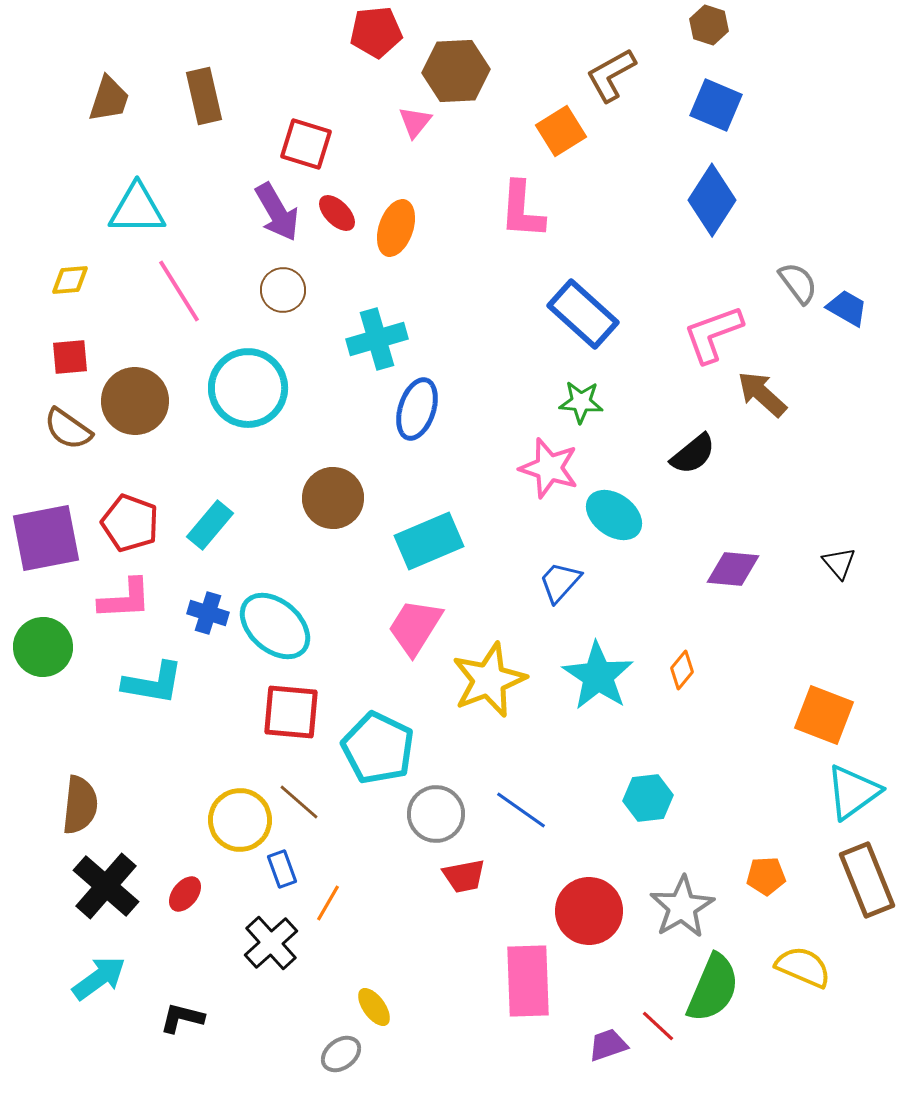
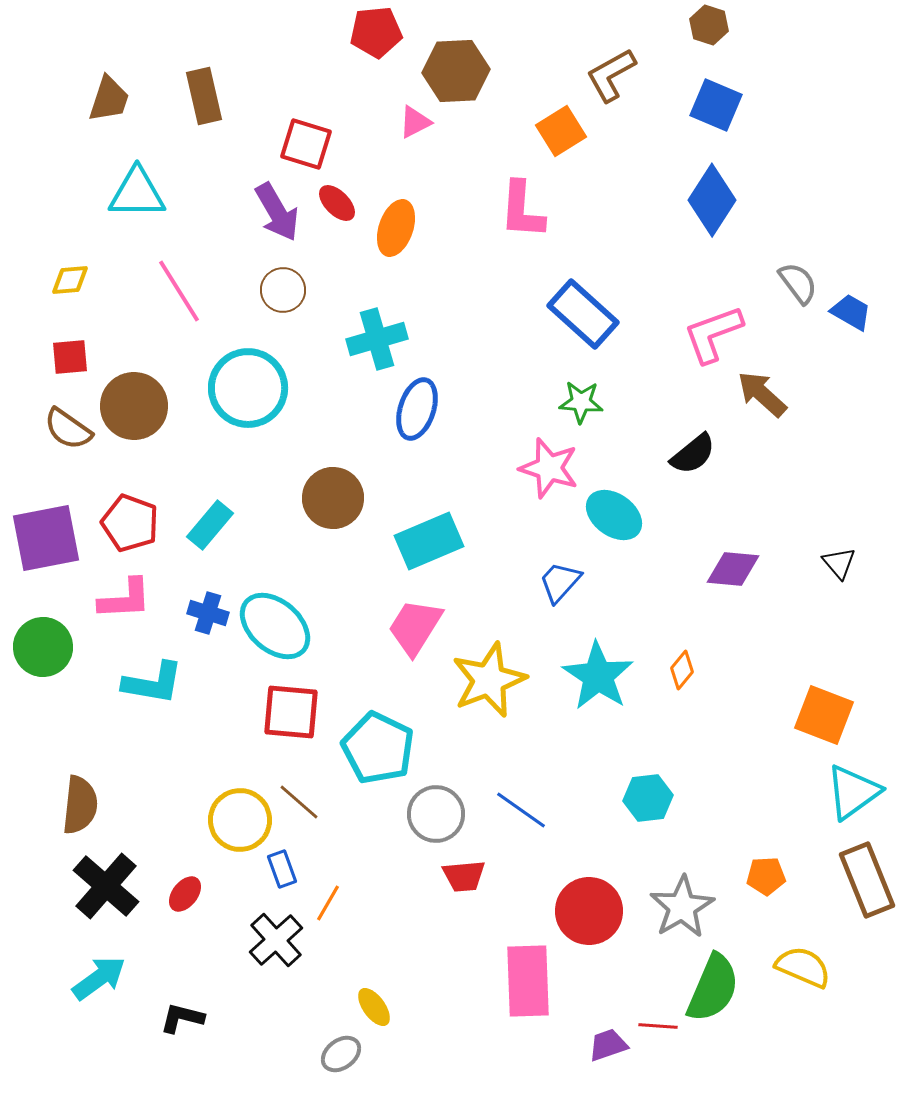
pink triangle at (415, 122): rotated 24 degrees clockwise
cyan triangle at (137, 209): moved 16 px up
red ellipse at (337, 213): moved 10 px up
blue trapezoid at (847, 308): moved 4 px right, 4 px down
brown circle at (135, 401): moved 1 px left, 5 px down
red trapezoid at (464, 876): rotated 6 degrees clockwise
black cross at (271, 943): moved 5 px right, 3 px up
red line at (658, 1026): rotated 39 degrees counterclockwise
